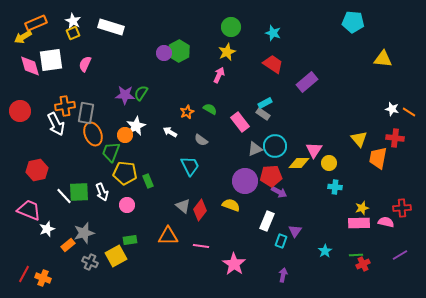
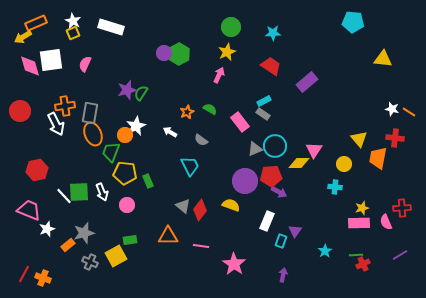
cyan star at (273, 33): rotated 21 degrees counterclockwise
green hexagon at (179, 51): moved 3 px down
red trapezoid at (273, 64): moved 2 px left, 2 px down
purple star at (125, 95): moved 2 px right, 5 px up; rotated 18 degrees counterclockwise
cyan rectangle at (265, 103): moved 1 px left, 2 px up
gray rectangle at (86, 113): moved 4 px right
yellow circle at (329, 163): moved 15 px right, 1 px down
pink semicircle at (386, 222): rotated 126 degrees counterclockwise
